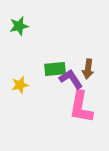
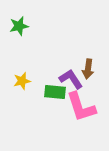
green rectangle: moved 23 px down; rotated 10 degrees clockwise
yellow star: moved 2 px right, 4 px up
pink L-shape: rotated 28 degrees counterclockwise
